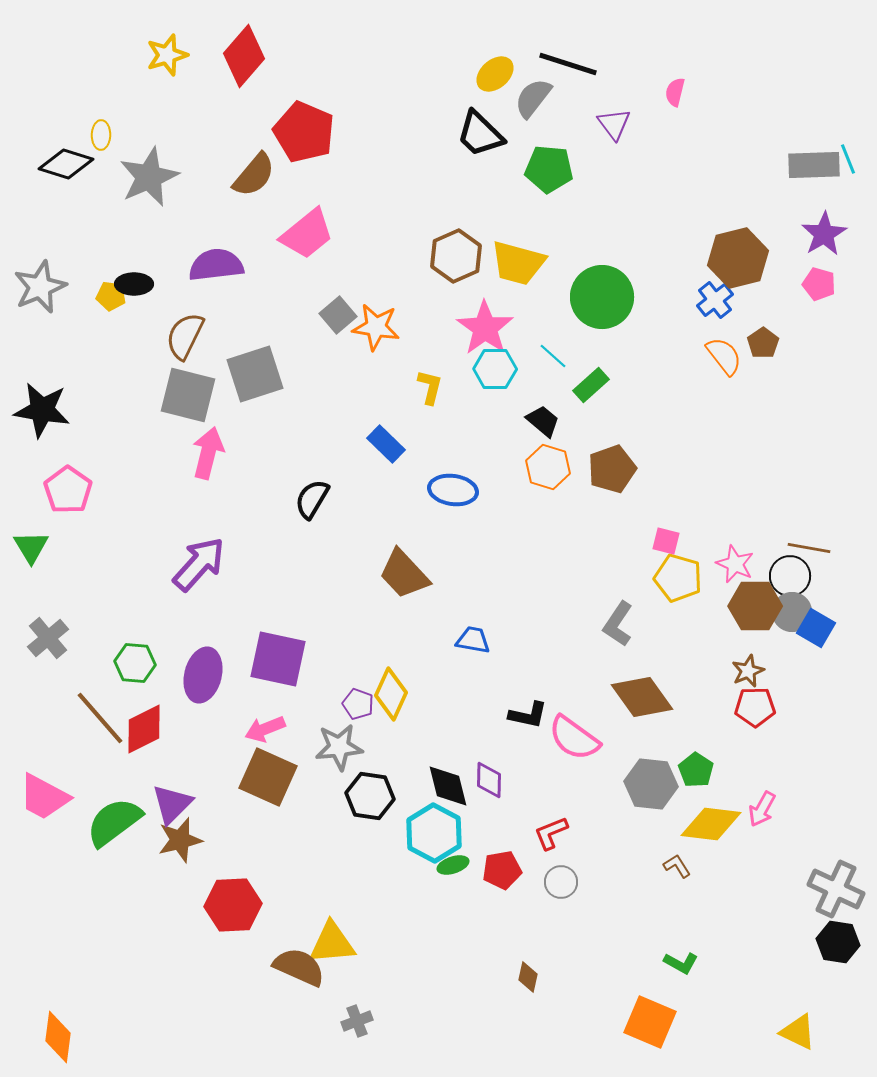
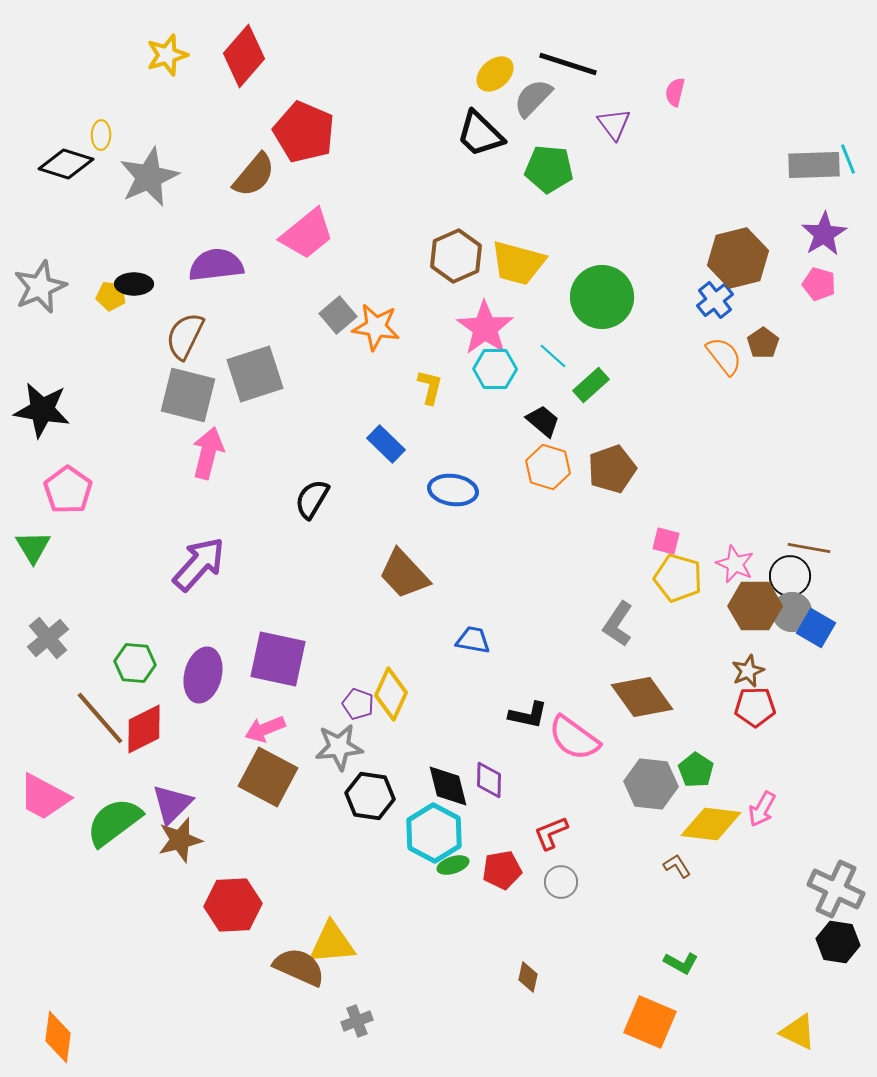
gray semicircle at (533, 98): rotated 6 degrees clockwise
green triangle at (31, 547): moved 2 px right
brown square at (268, 777): rotated 4 degrees clockwise
